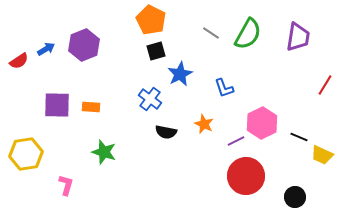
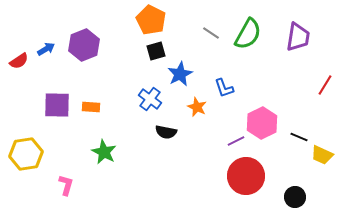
orange star: moved 7 px left, 17 px up
green star: rotated 10 degrees clockwise
